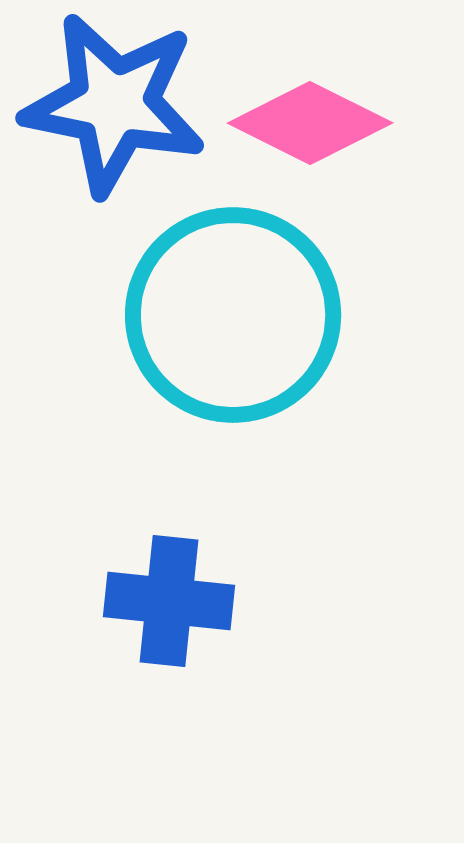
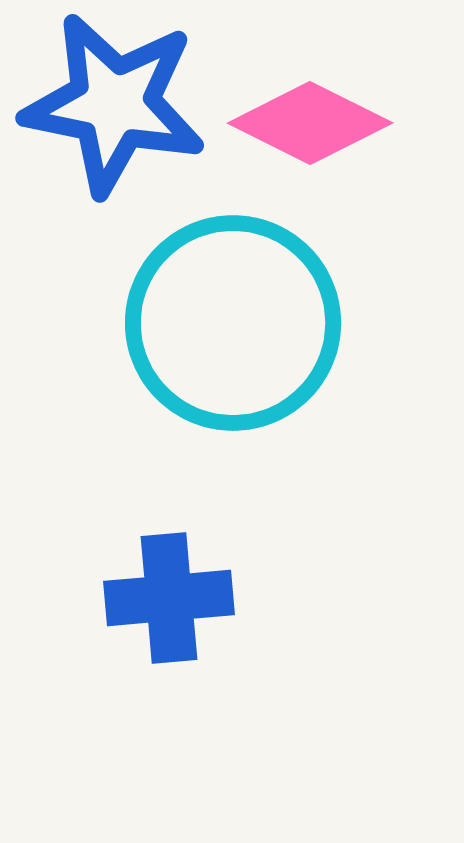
cyan circle: moved 8 px down
blue cross: moved 3 px up; rotated 11 degrees counterclockwise
